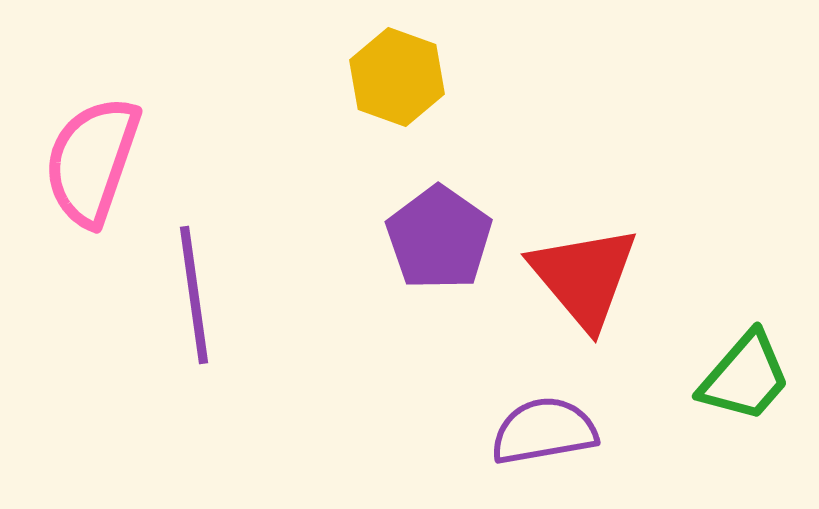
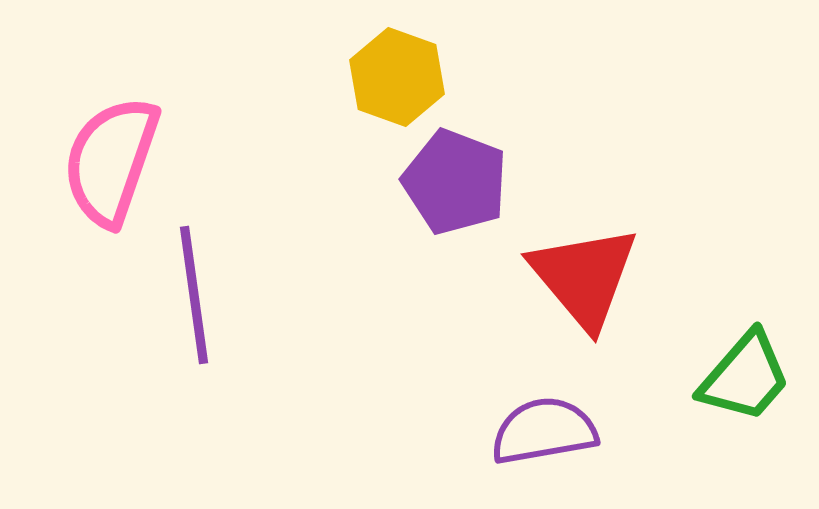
pink semicircle: moved 19 px right
purple pentagon: moved 16 px right, 56 px up; rotated 14 degrees counterclockwise
